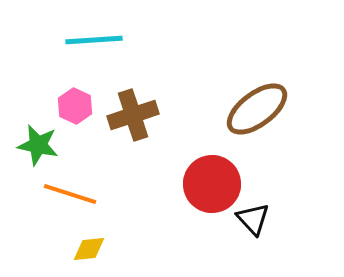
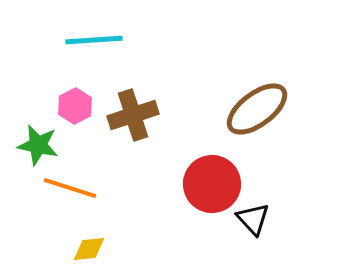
pink hexagon: rotated 8 degrees clockwise
orange line: moved 6 px up
